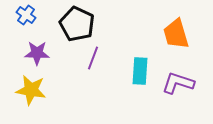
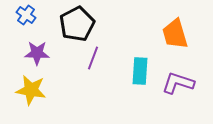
black pentagon: rotated 20 degrees clockwise
orange trapezoid: moved 1 px left
